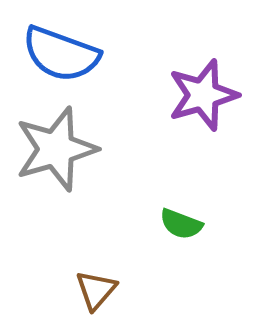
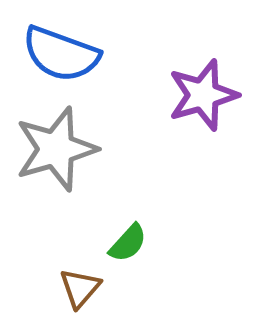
green semicircle: moved 53 px left, 19 px down; rotated 69 degrees counterclockwise
brown triangle: moved 16 px left, 2 px up
